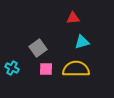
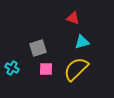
red triangle: rotated 24 degrees clockwise
gray square: rotated 18 degrees clockwise
yellow semicircle: rotated 44 degrees counterclockwise
